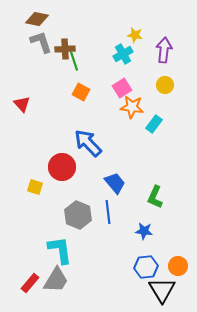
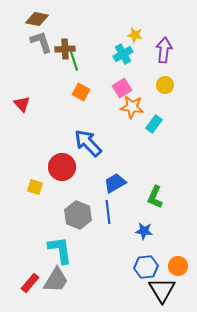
blue trapezoid: rotated 80 degrees counterclockwise
